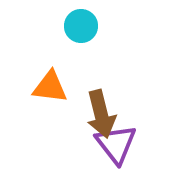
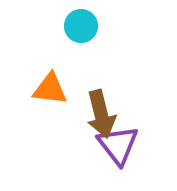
orange triangle: moved 2 px down
purple triangle: moved 2 px right, 1 px down
